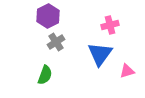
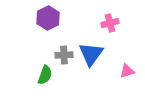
purple hexagon: moved 2 px down
pink cross: moved 2 px up
gray cross: moved 8 px right, 13 px down; rotated 30 degrees clockwise
blue triangle: moved 9 px left
